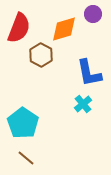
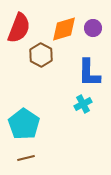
purple circle: moved 14 px down
blue L-shape: rotated 12 degrees clockwise
cyan cross: rotated 12 degrees clockwise
cyan pentagon: moved 1 px right, 1 px down
brown line: rotated 54 degrees counterclockwise
